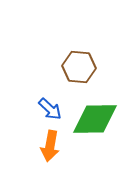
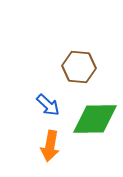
blue arrow: moved 2 px left, 4 px up
